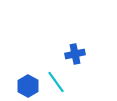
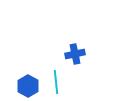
cyan line: rotated 30 degrees clockwise
